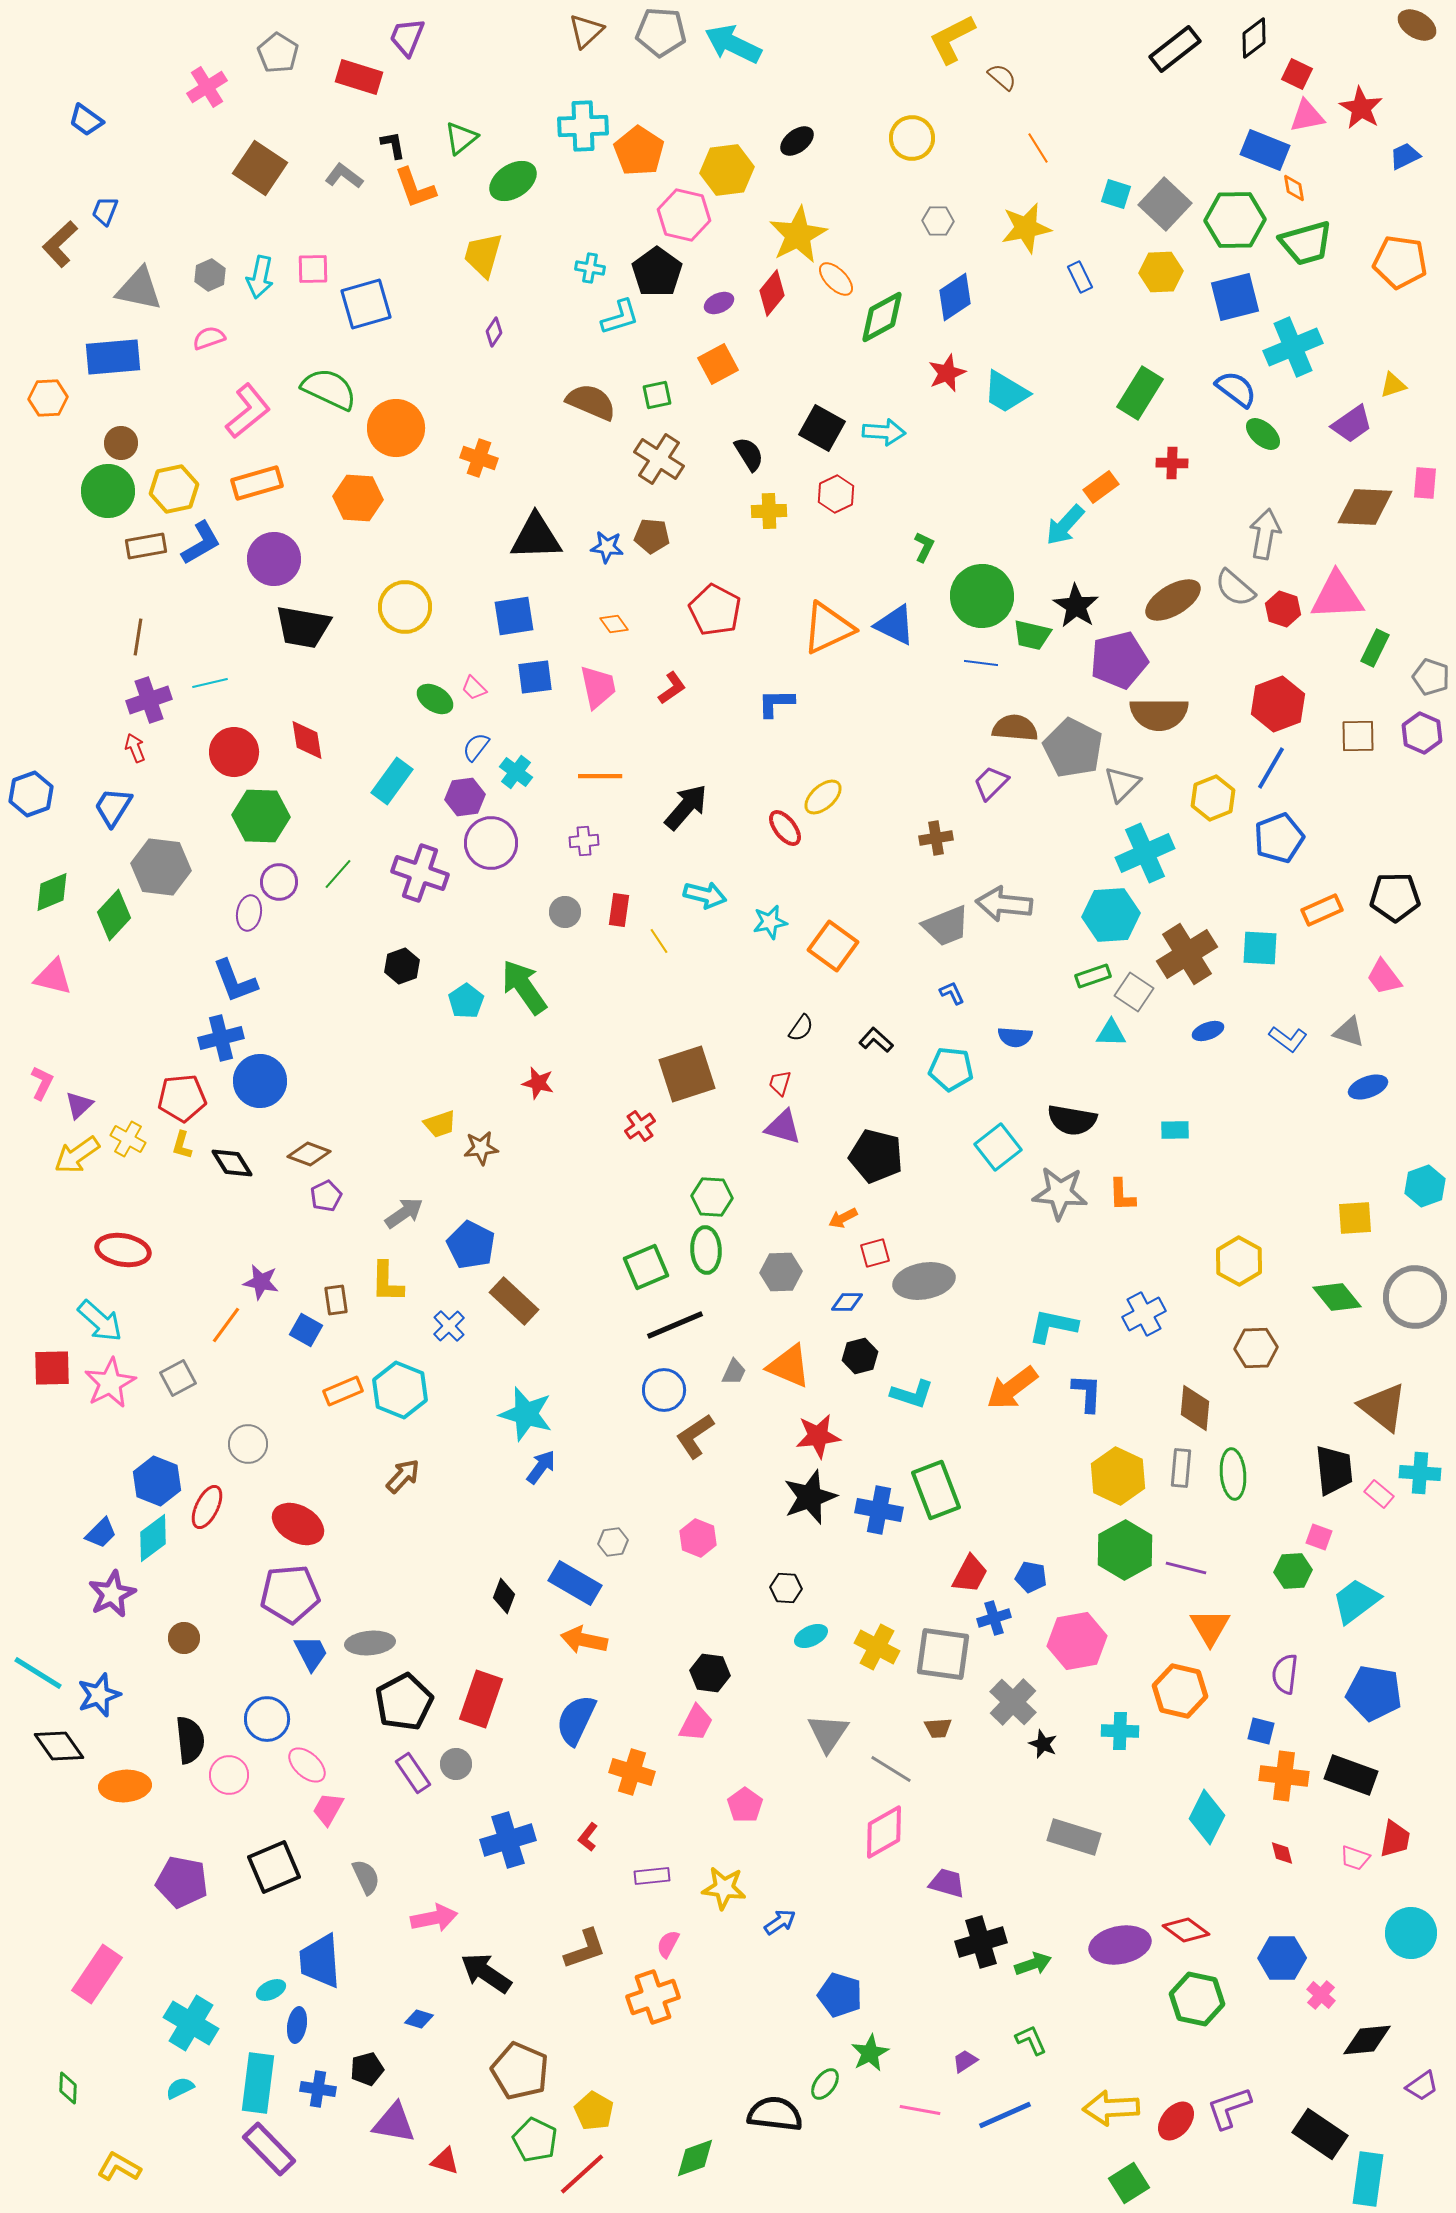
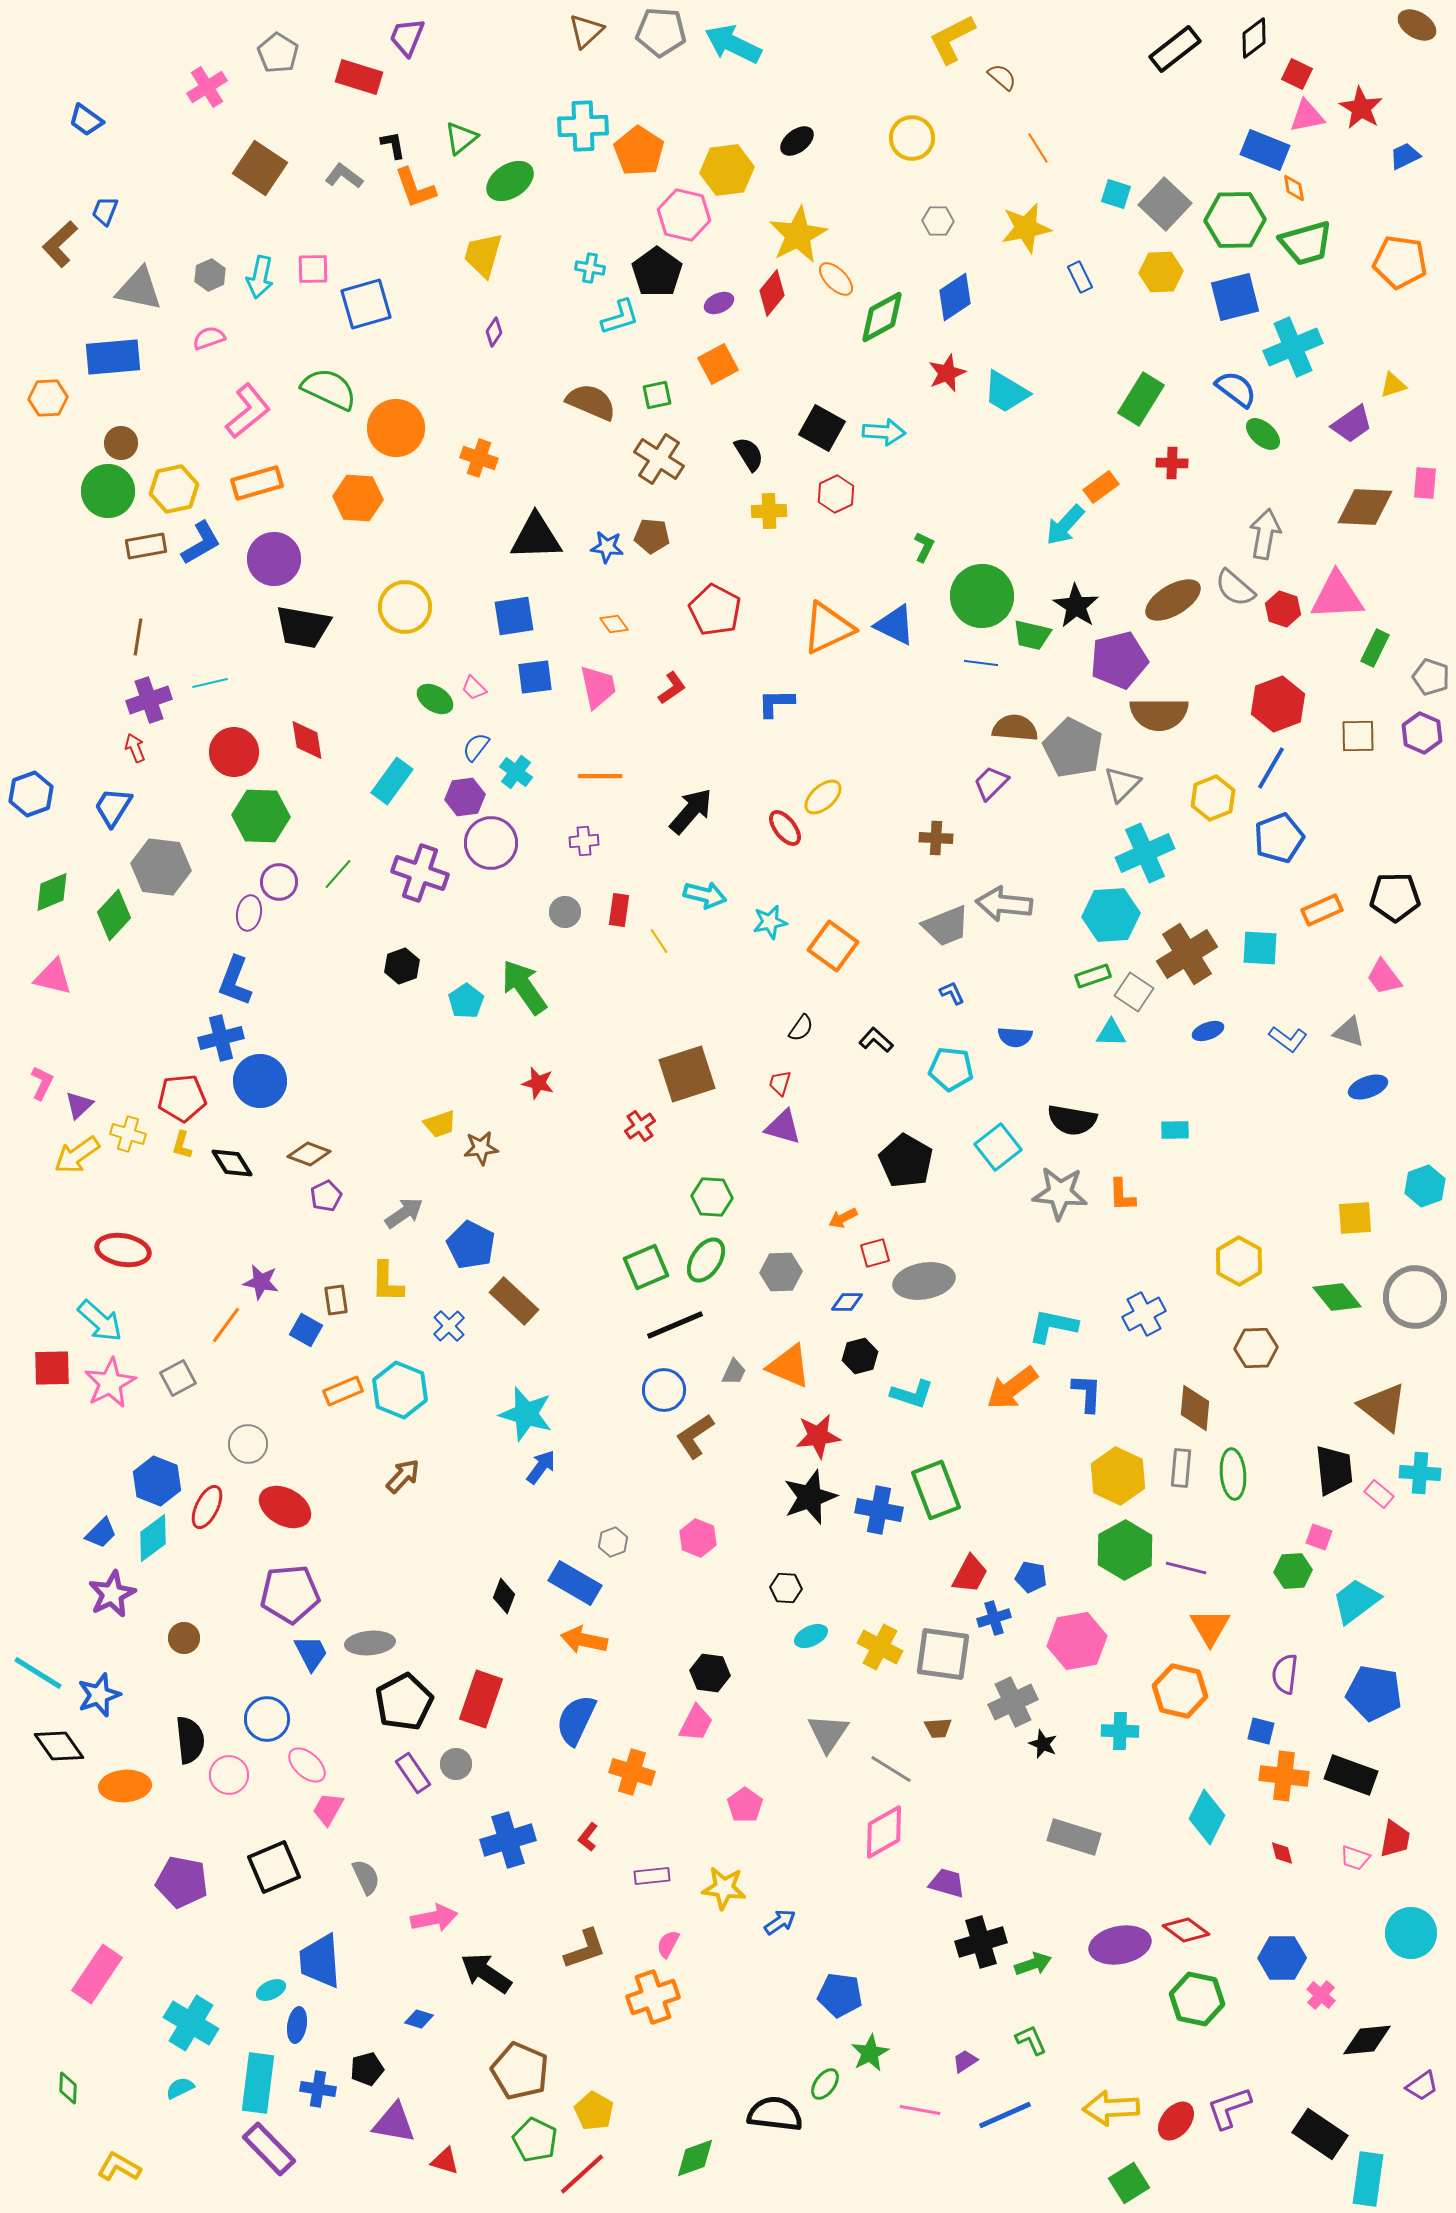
green ellipse at (513, 181): moved 3 px left
green rectangle at (1140, 393): moved 1 px right, 6 px down
black arrow at (686, 807): moved 5 px right, 4 px down
brown cross at (936, 838): rotated 12 degrees clockwise
blue L-shape at (235, 981): rotated 42 degrees clockwise
yellow cross at (128, 1139): moved 5 px up; rotated 12 degrees counterclockwise
black pentagon at (876, 1156): moved 30 px right, 5 px down; rotated 16 degrees clockwise
green ellipse at (706, 1250): moved 10 px down; rotated 36 degrees clockwise
red ellipse at (298, 1524): moved 13 px left, 17 px up
gray hexagon at (613, 1542): rotated 12 degrees counterclockwise
yellow cross at (877, 1647): moved 3 px right
gray cross at (1013, 1702): rotated 21 degrees clockwise
blue pentagon at (840, 1995): rotated 9 degrees counterclockwise
